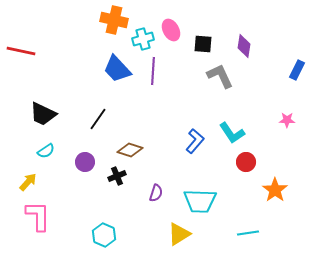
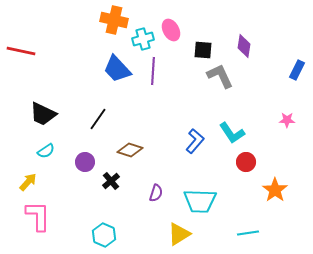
black square: moved 6 px down
black cross: moved 6 px left, 5 px down; rotated 18 degrees counterclockwise
